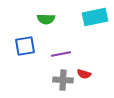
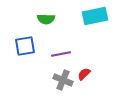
cyan rectangle: moved 1 px up
red semicircle: rotated 120 degrees clockwise
gray cross: rotated 18 degrees clockwise
